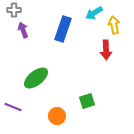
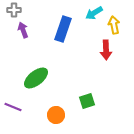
orange circle: moved 1 px left, 1 px up
